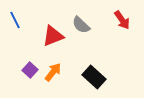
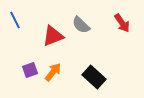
red arrow: moved 3 px down
purple square: rotated 28 degrees clockwise
